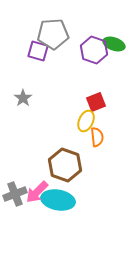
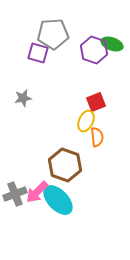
green ellipse: moved 2 px left
purple square: moved 2 px down
gray star: rotated 24 degrees clockwise
cyan ellipse: rotated 36 degrees clockwise
